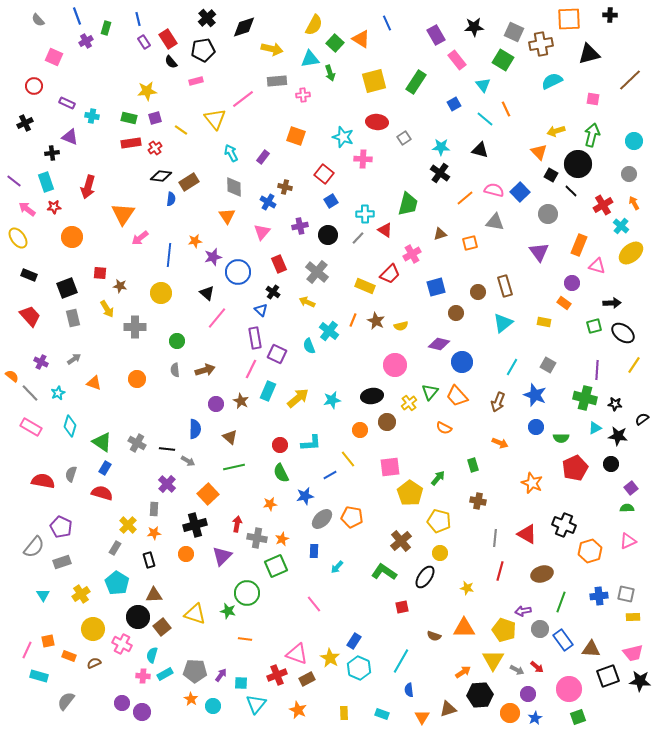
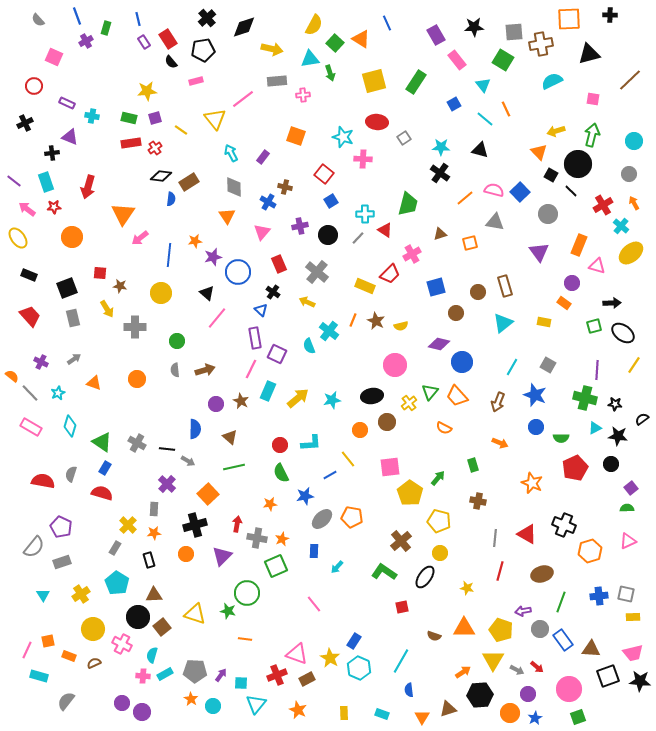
gray square at (514, 32): rotated 30 degrees counterclockwise
yellow pentagon at (504, 630): moved 3 px left
